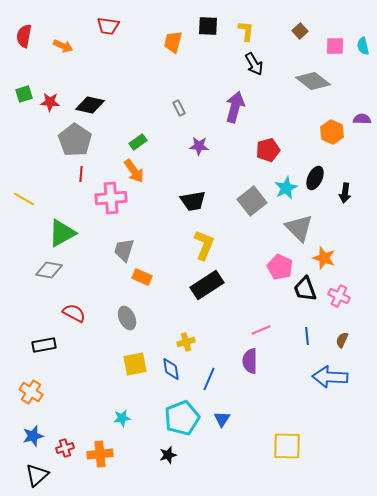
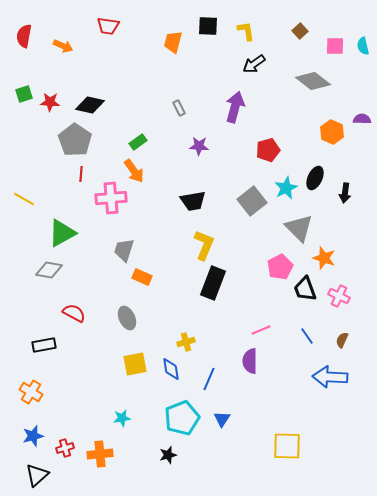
yellow L-shape at (246, 31): rotated 15 degrees counterclockwise
black arrow at (254, 64): rotated 85 degrees clockwise
pink pentagon at (280, 267): rotated 20 degrees clockwise
black rectangle at (207, 285): moved 6 px right, 2 px up; rotated 36 degrees counterclockwise
blue line at (307, 336): rotated 30 degrees counterclockwise
